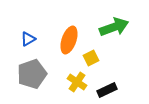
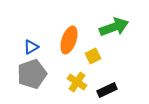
blue triangle: moved 3 px right, 8 px down
yellow square: moved 2 px right, 2 px up
